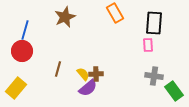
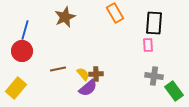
brown line: rotated 63 degrees clockwise
